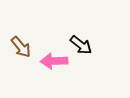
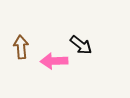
brown arrow: rotated 145 degrees counterclockwise
